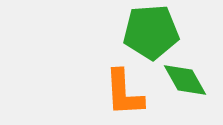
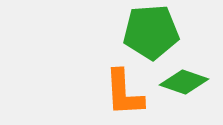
green diamond: moved 1 px left, 2 px down; rotated 42 degrees counterclockwise
